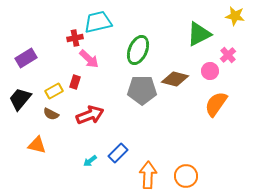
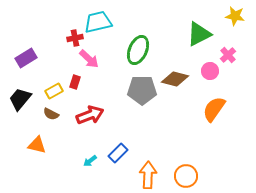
orange semicircle: moved 2 px left, 5 px down
